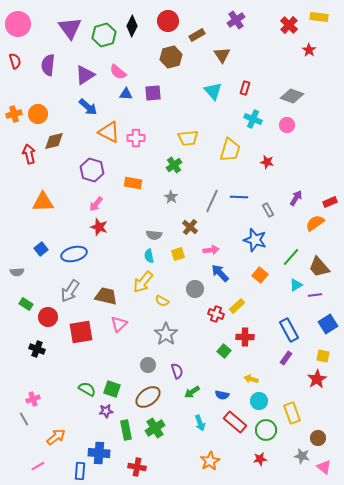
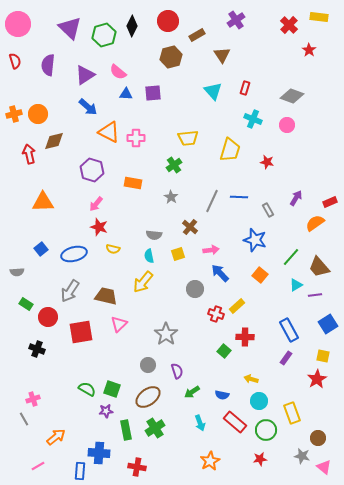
purple triangle at (70, 28): rotated 10 degrees counterclockwise
yellow semicircle at (162, 301): moved 49 px left, 52 px up; rotated 16 degrees counterclockwise
